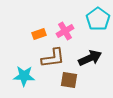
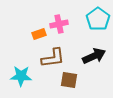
pink cross: moved 6 px left, 7 px up; rotated 18 degrees clockwise
black arrow: moved 4 px right, 2 px up
cyan star: moved 3 px left
